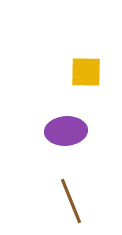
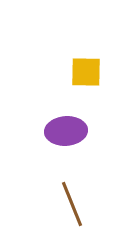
brown line: moved 1 px right, 3 px down
